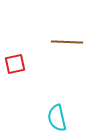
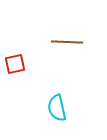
cyan semicircle: moved 10 px up
